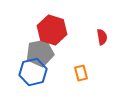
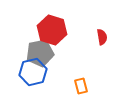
orange rectangle: moved 13 px down
